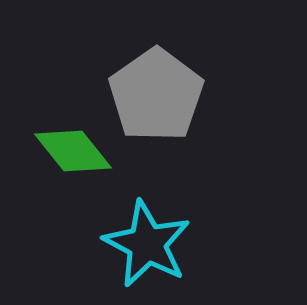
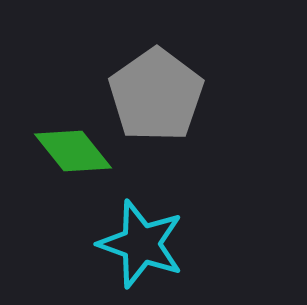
cyan star: moved 6 px left; rotated 8 degrees counterclockwise
